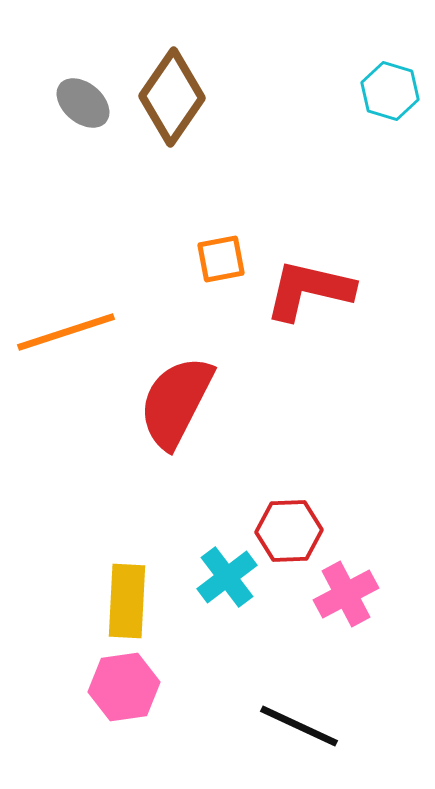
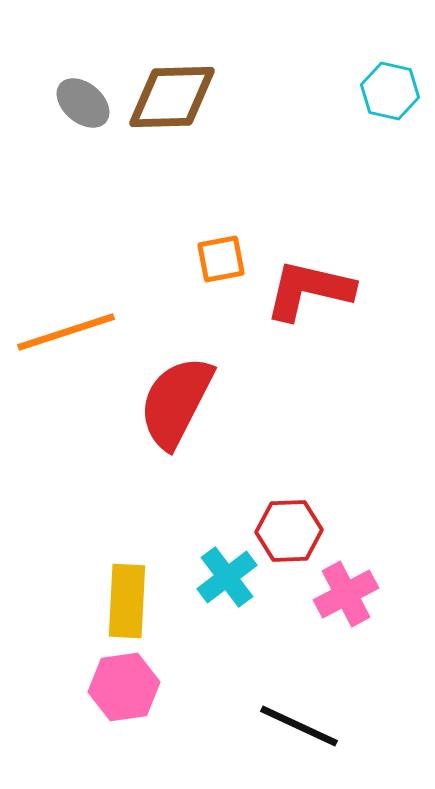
cyan hexagon: rotated 4 degrees counterclockwise
brown diamond: rotated 54 degrees clockwise
